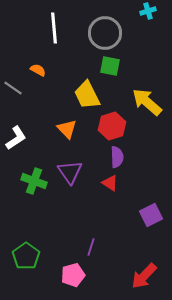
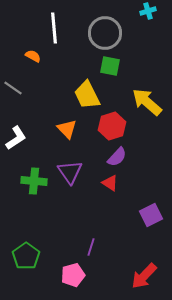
orange semicircle: moved 5 px left, 14 px up
purple semicircle: rotated 45 degrees clockwise
green cross: rotated 15 degrees counterclockwise
